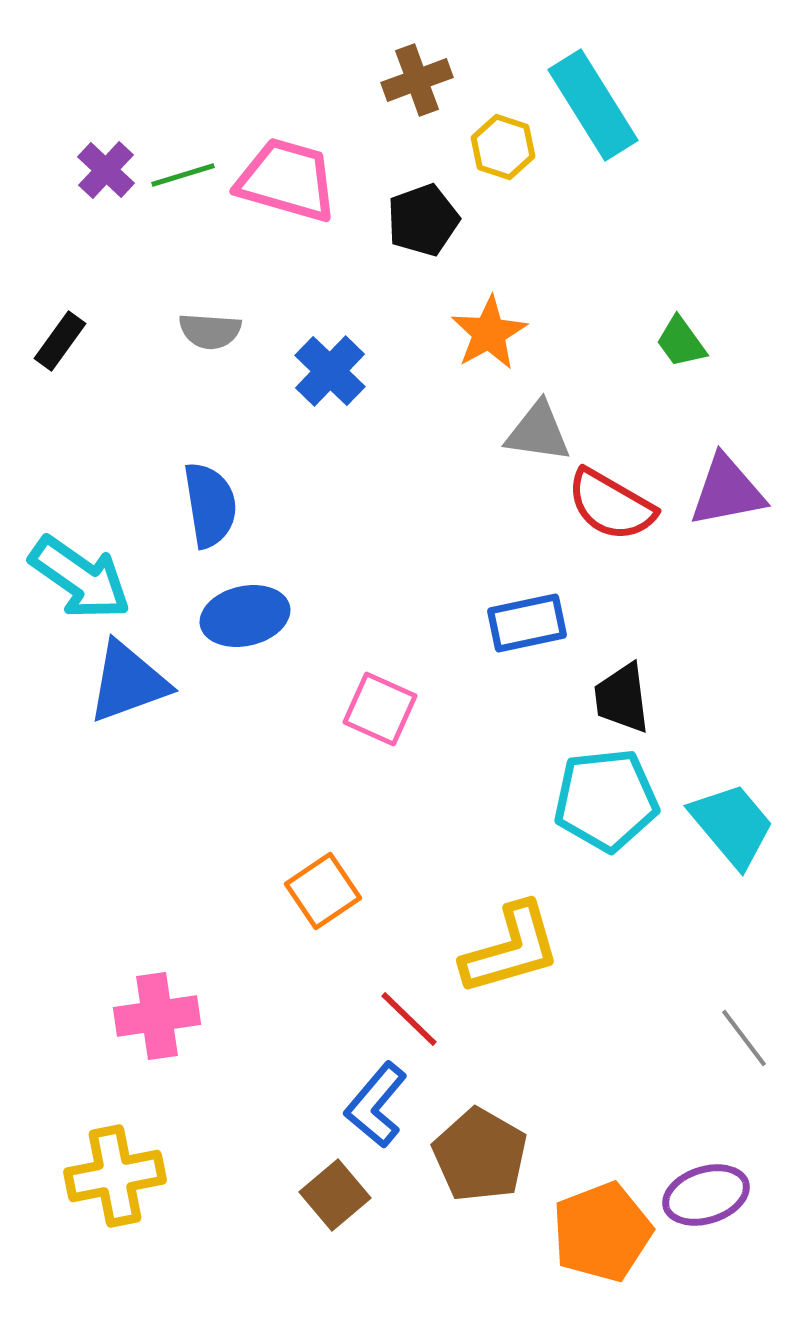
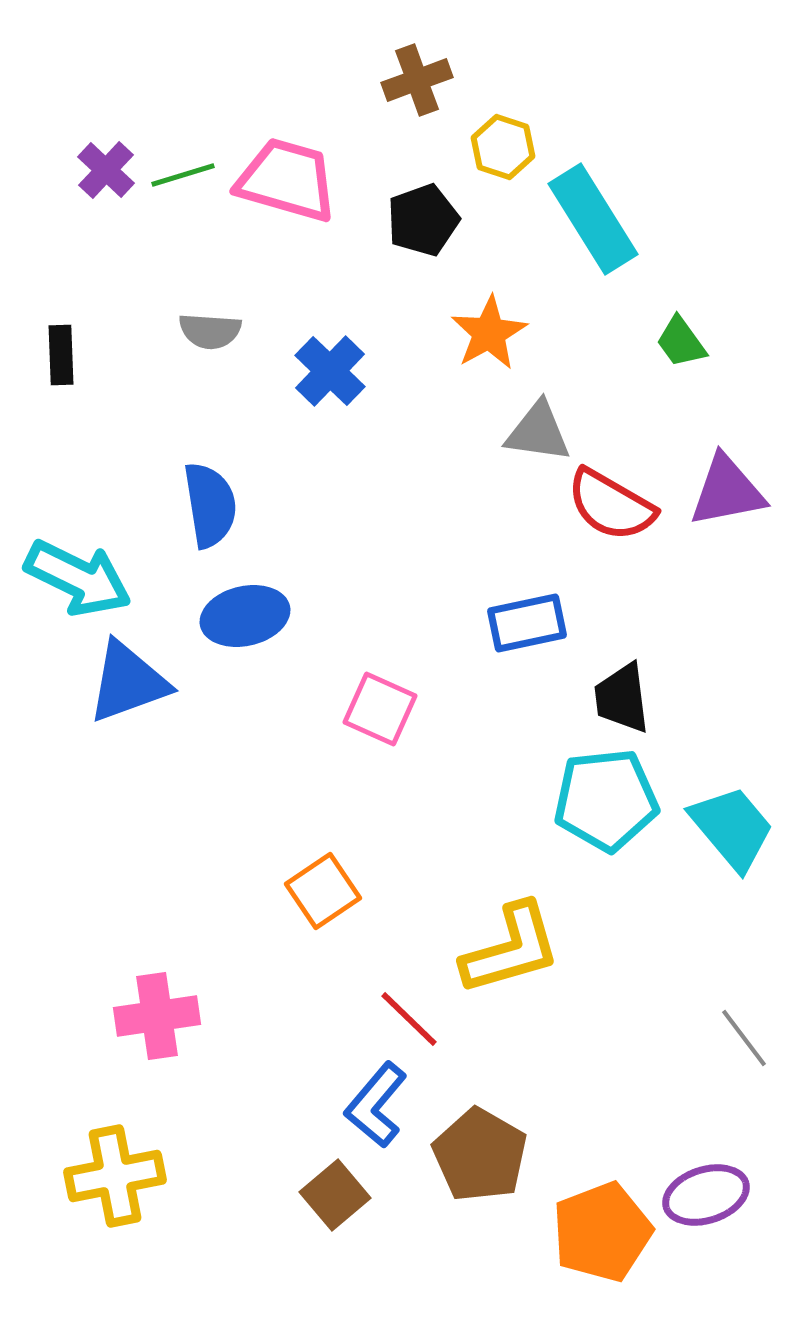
cyan rectangle: moved 114 px down
black rectangle: moved 1 px right, 14 px down; rotated 38 degrees counterclockwise
cyan arrow: moved 2 px left; rotated 9 degrees counterclockwise
cyan trapezoid: moved 3 px down
